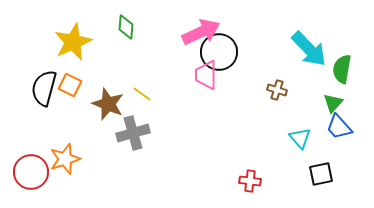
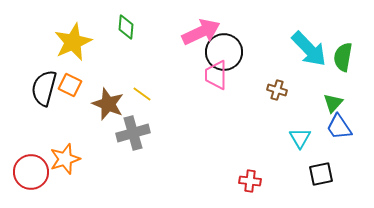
black circle: moved 5 px right
green semicircle: moved 1 px right, 12 px up
pink trapezoid: moved 10 px right
blue trapezoid: rotated 8 degrees clockwise
cyan triangle: rotated 10 degrees clockwise
